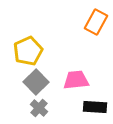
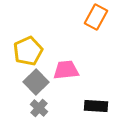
orange rectangle: moved 5 px up
pink trapezoid: moved 10 px left, 10 px up
black rectangle: moved 1 px right, 1 px up
